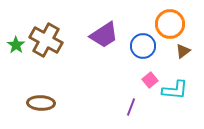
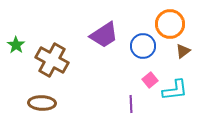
brown cross: moved 6 px right, 20 px down
cyan L-shape: rotated 12 degrees counterclockwise
brown ellipse: moved 1 px right
purple line: moved 3 px up; rotated 24 degrees counterclockwise
